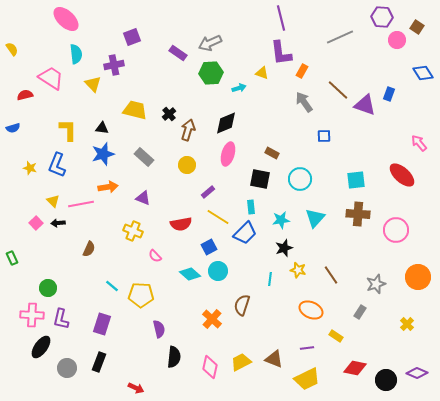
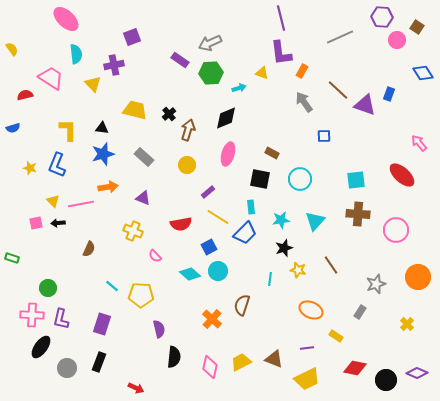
purple rectangle at (178, 53): moved 2 px right, 7 px down
black diamond at (226, 123): moved 5 px up
cyan triangle at (315, 218): moved 3 px down
pink square at (36, 223): rotated 32 degrees clockwise
green rectangle at (12, 258): rotated 48 degrees counterclockwise
brown line at (331, 275): moved 10 px up
